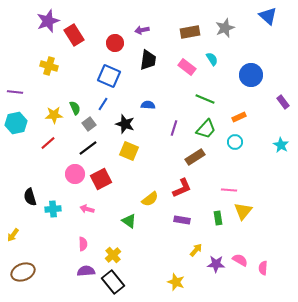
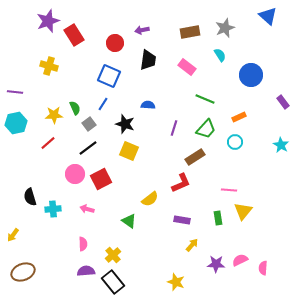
cyan semicircle at (212, 59): moved 8 px right, 4 px up
red L-shape at (182, 188): moved 1 px left, 5 px up
yellow arrow at (196, 250): moved 4 px left, 5 px up
pink semicircle at (240, 260): rotated 56 degrees counterclockwise
